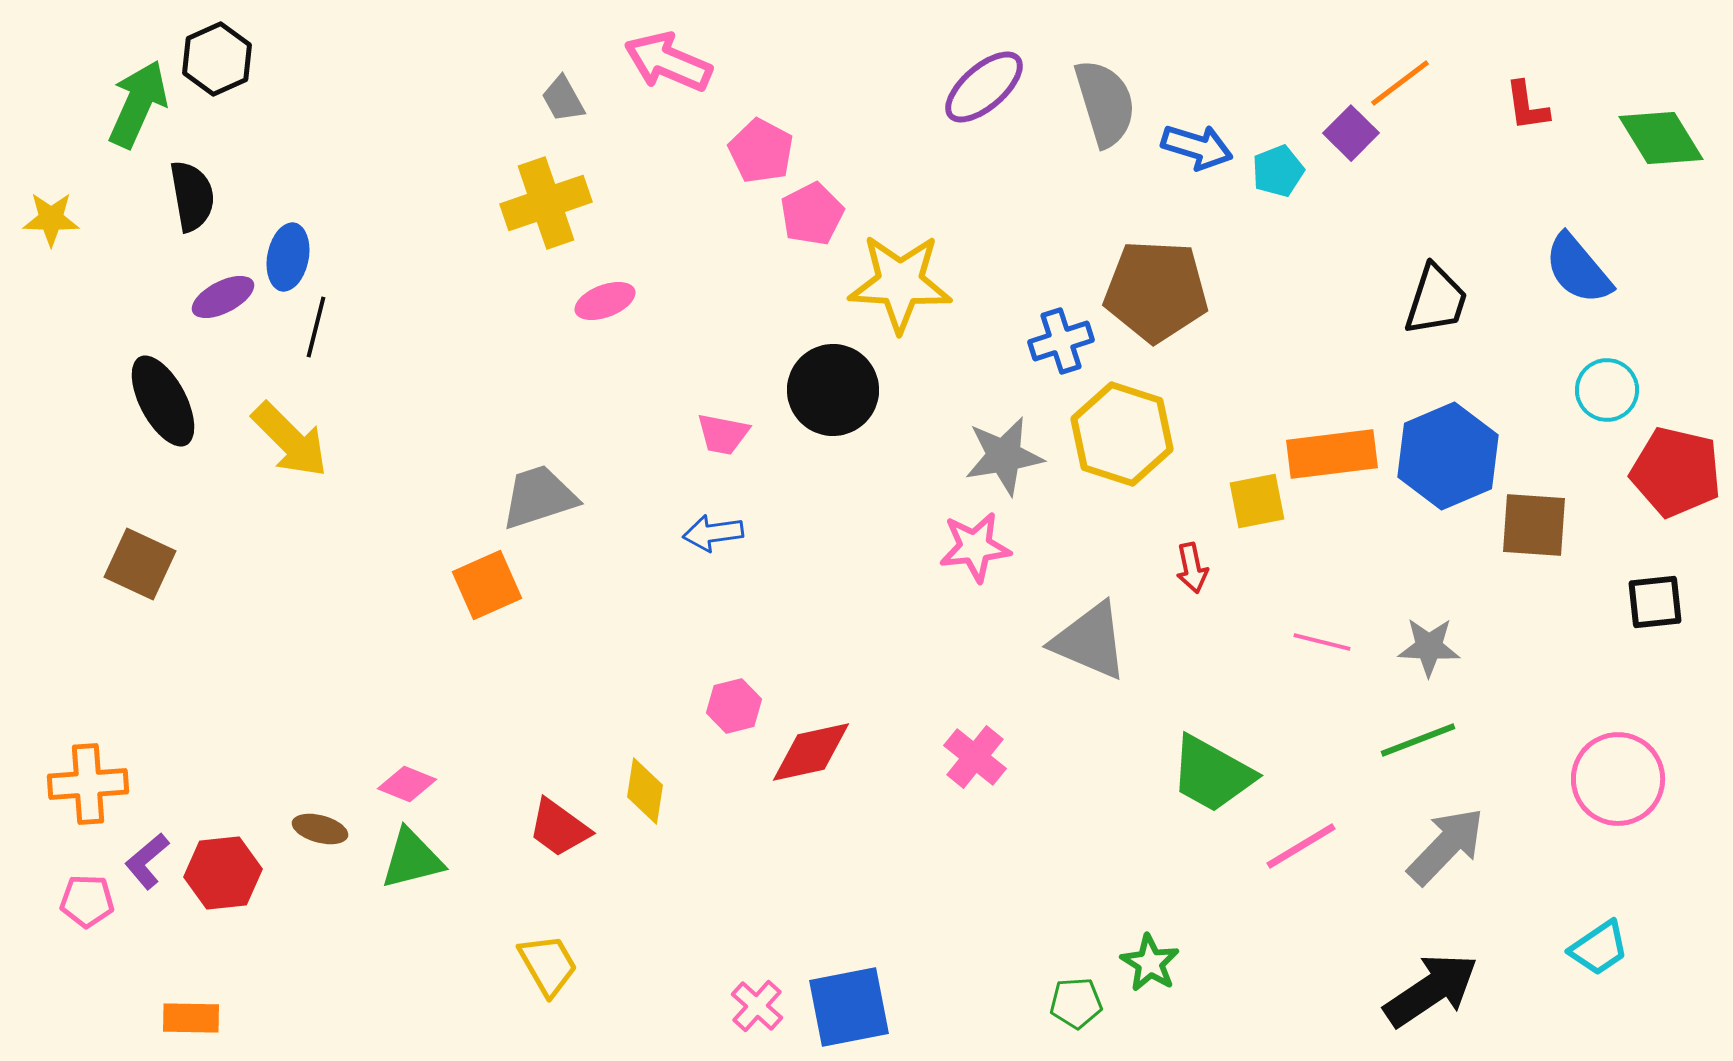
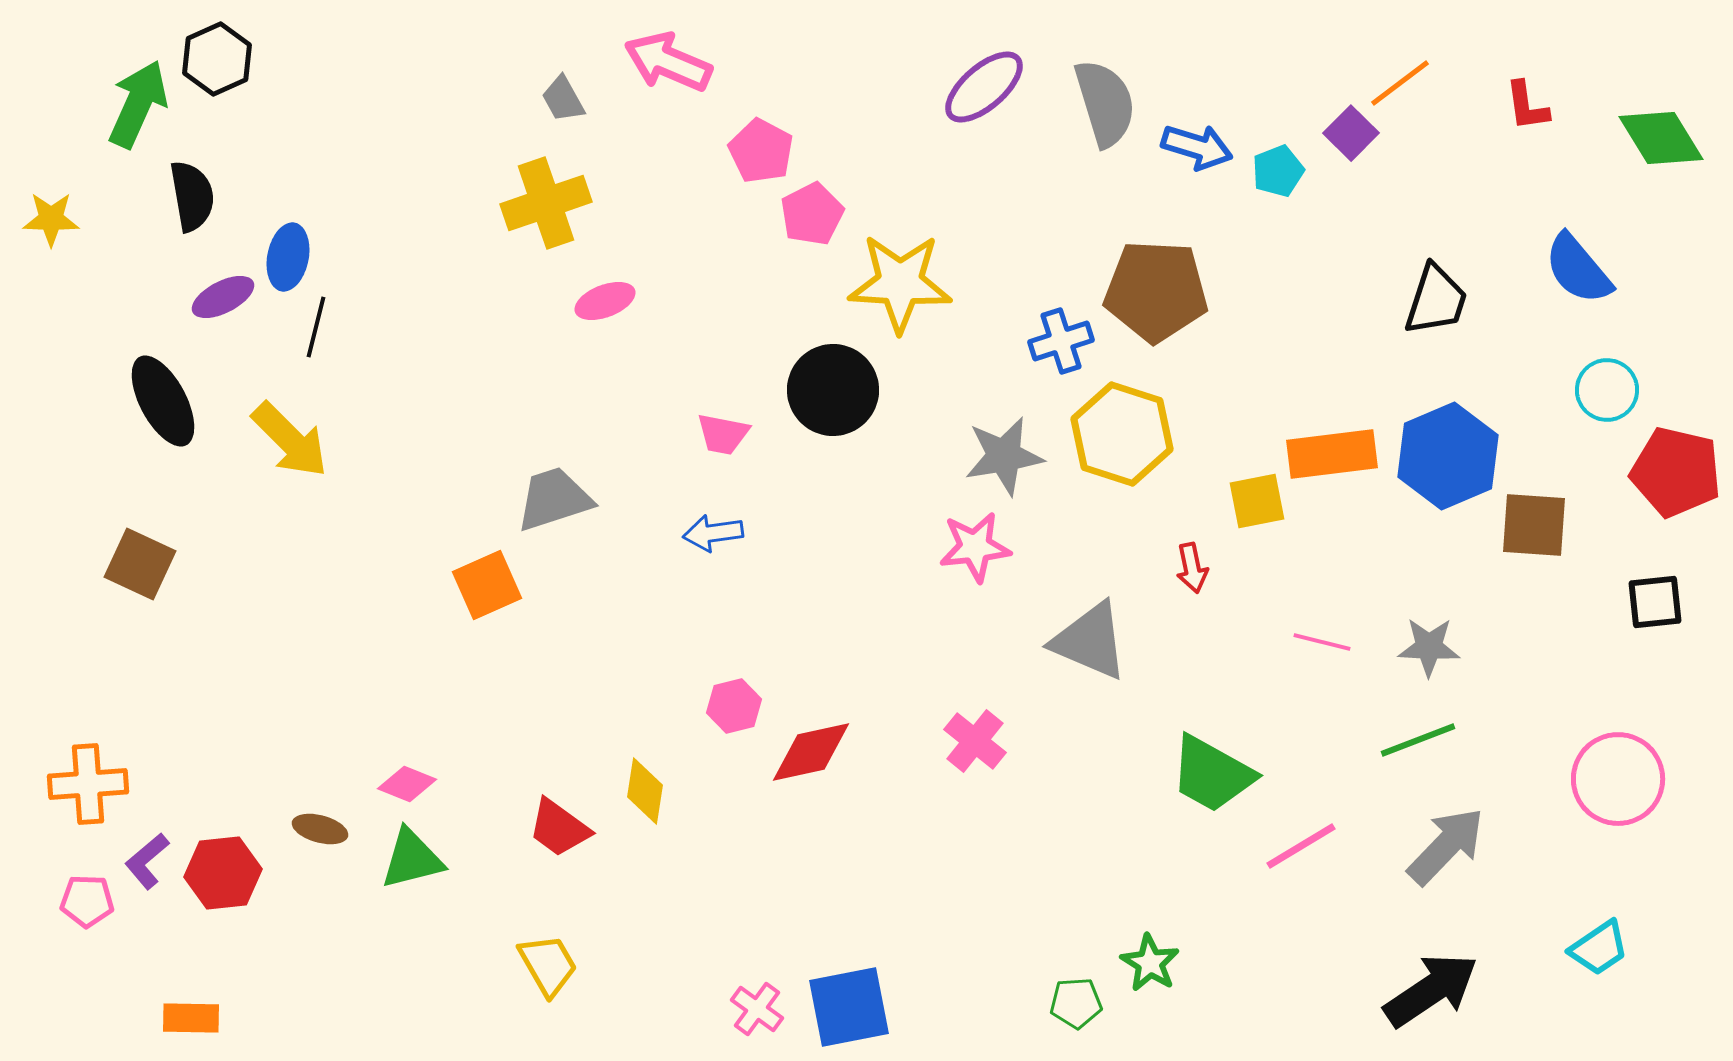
gray trapezoid at (539, 497): moved 15 px right, 2 px down
pink cross at (975, 757): moved 16 px up
pink cross at (757, 1006): moved 3 px down; rotated 6 degrees counterclockwise
